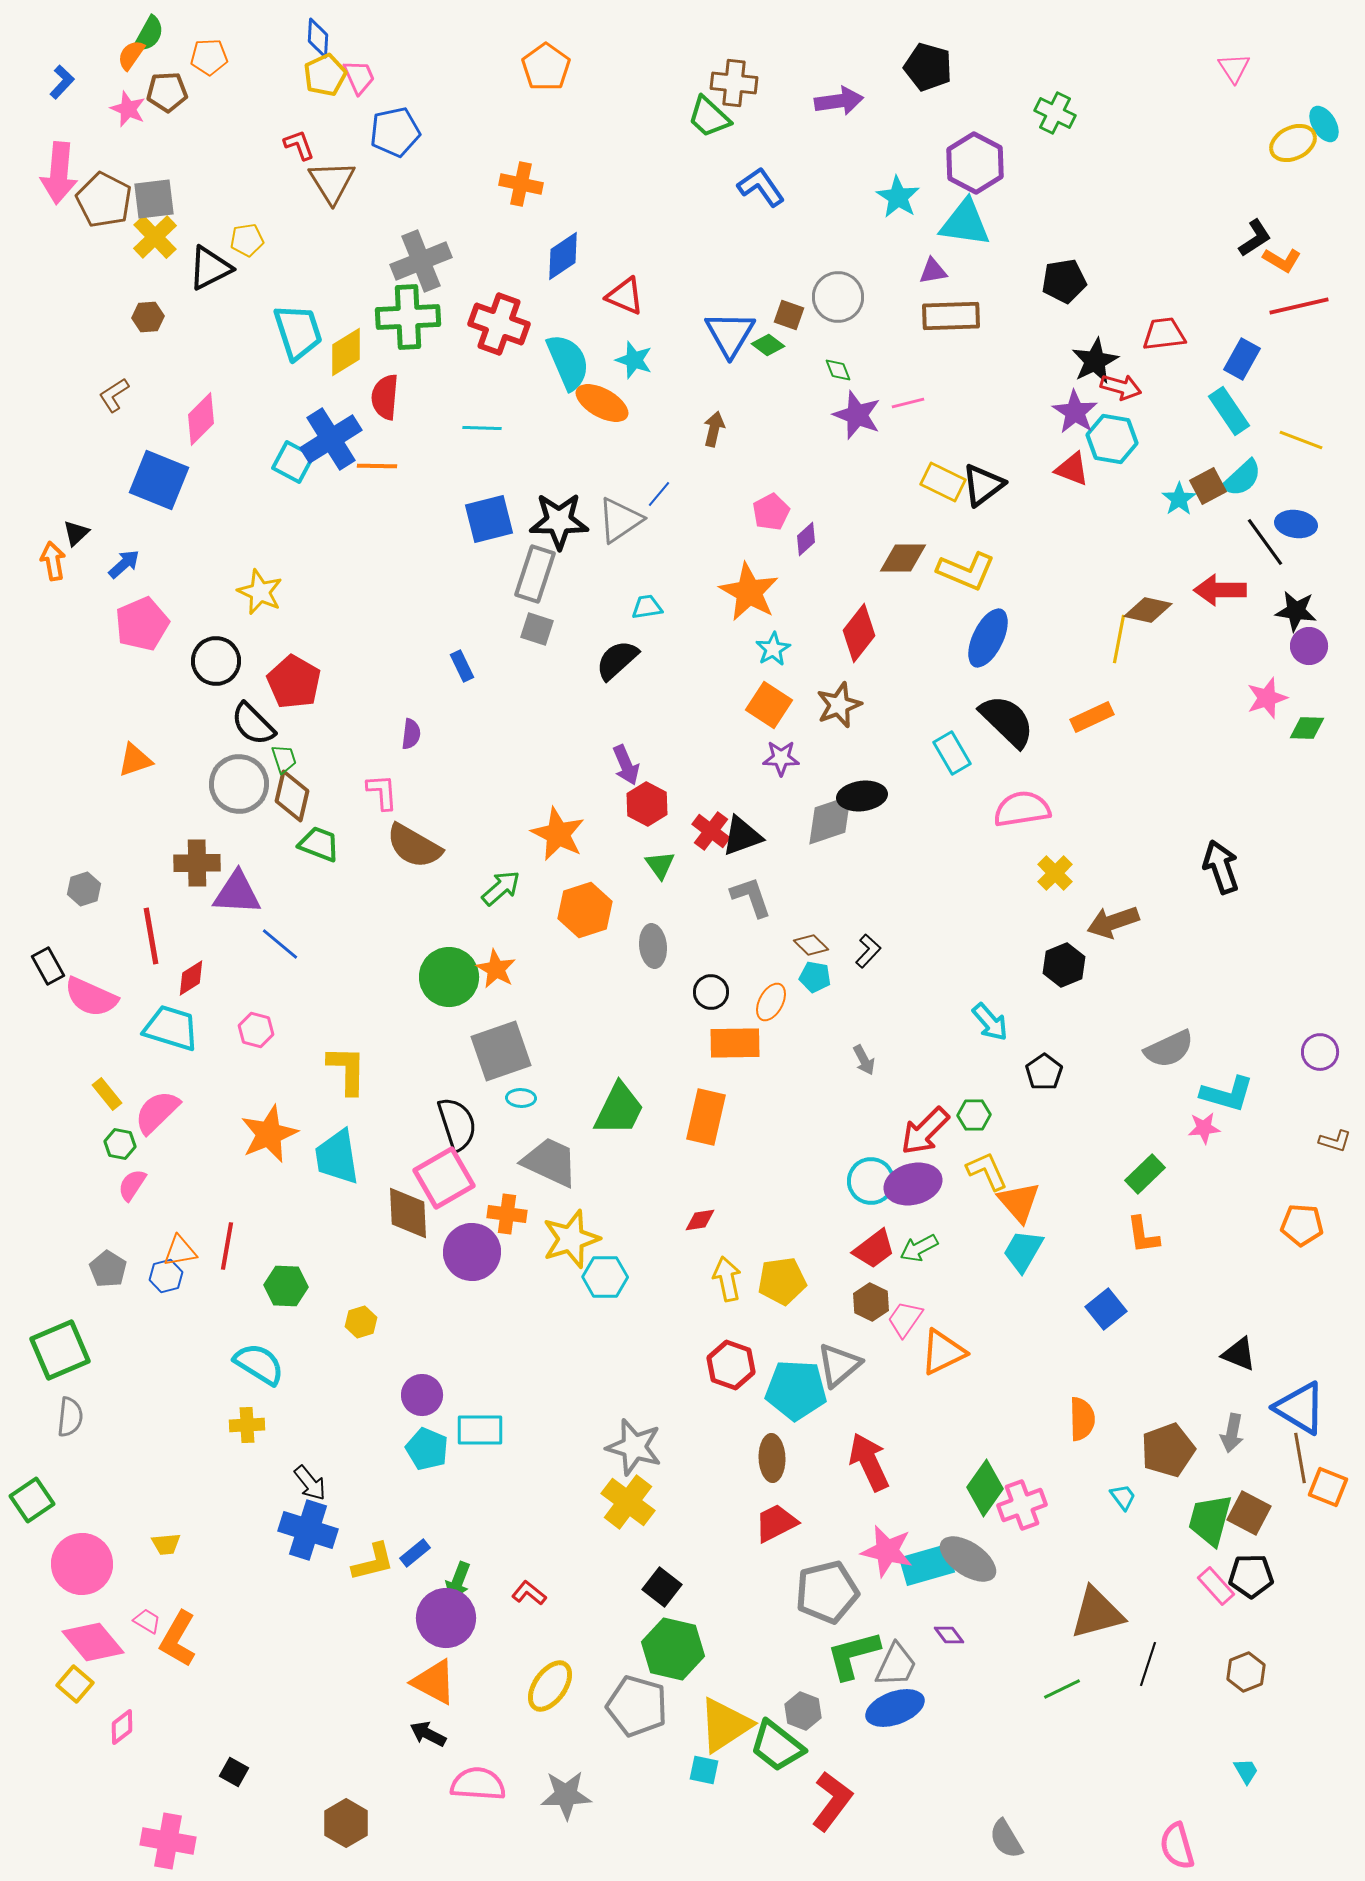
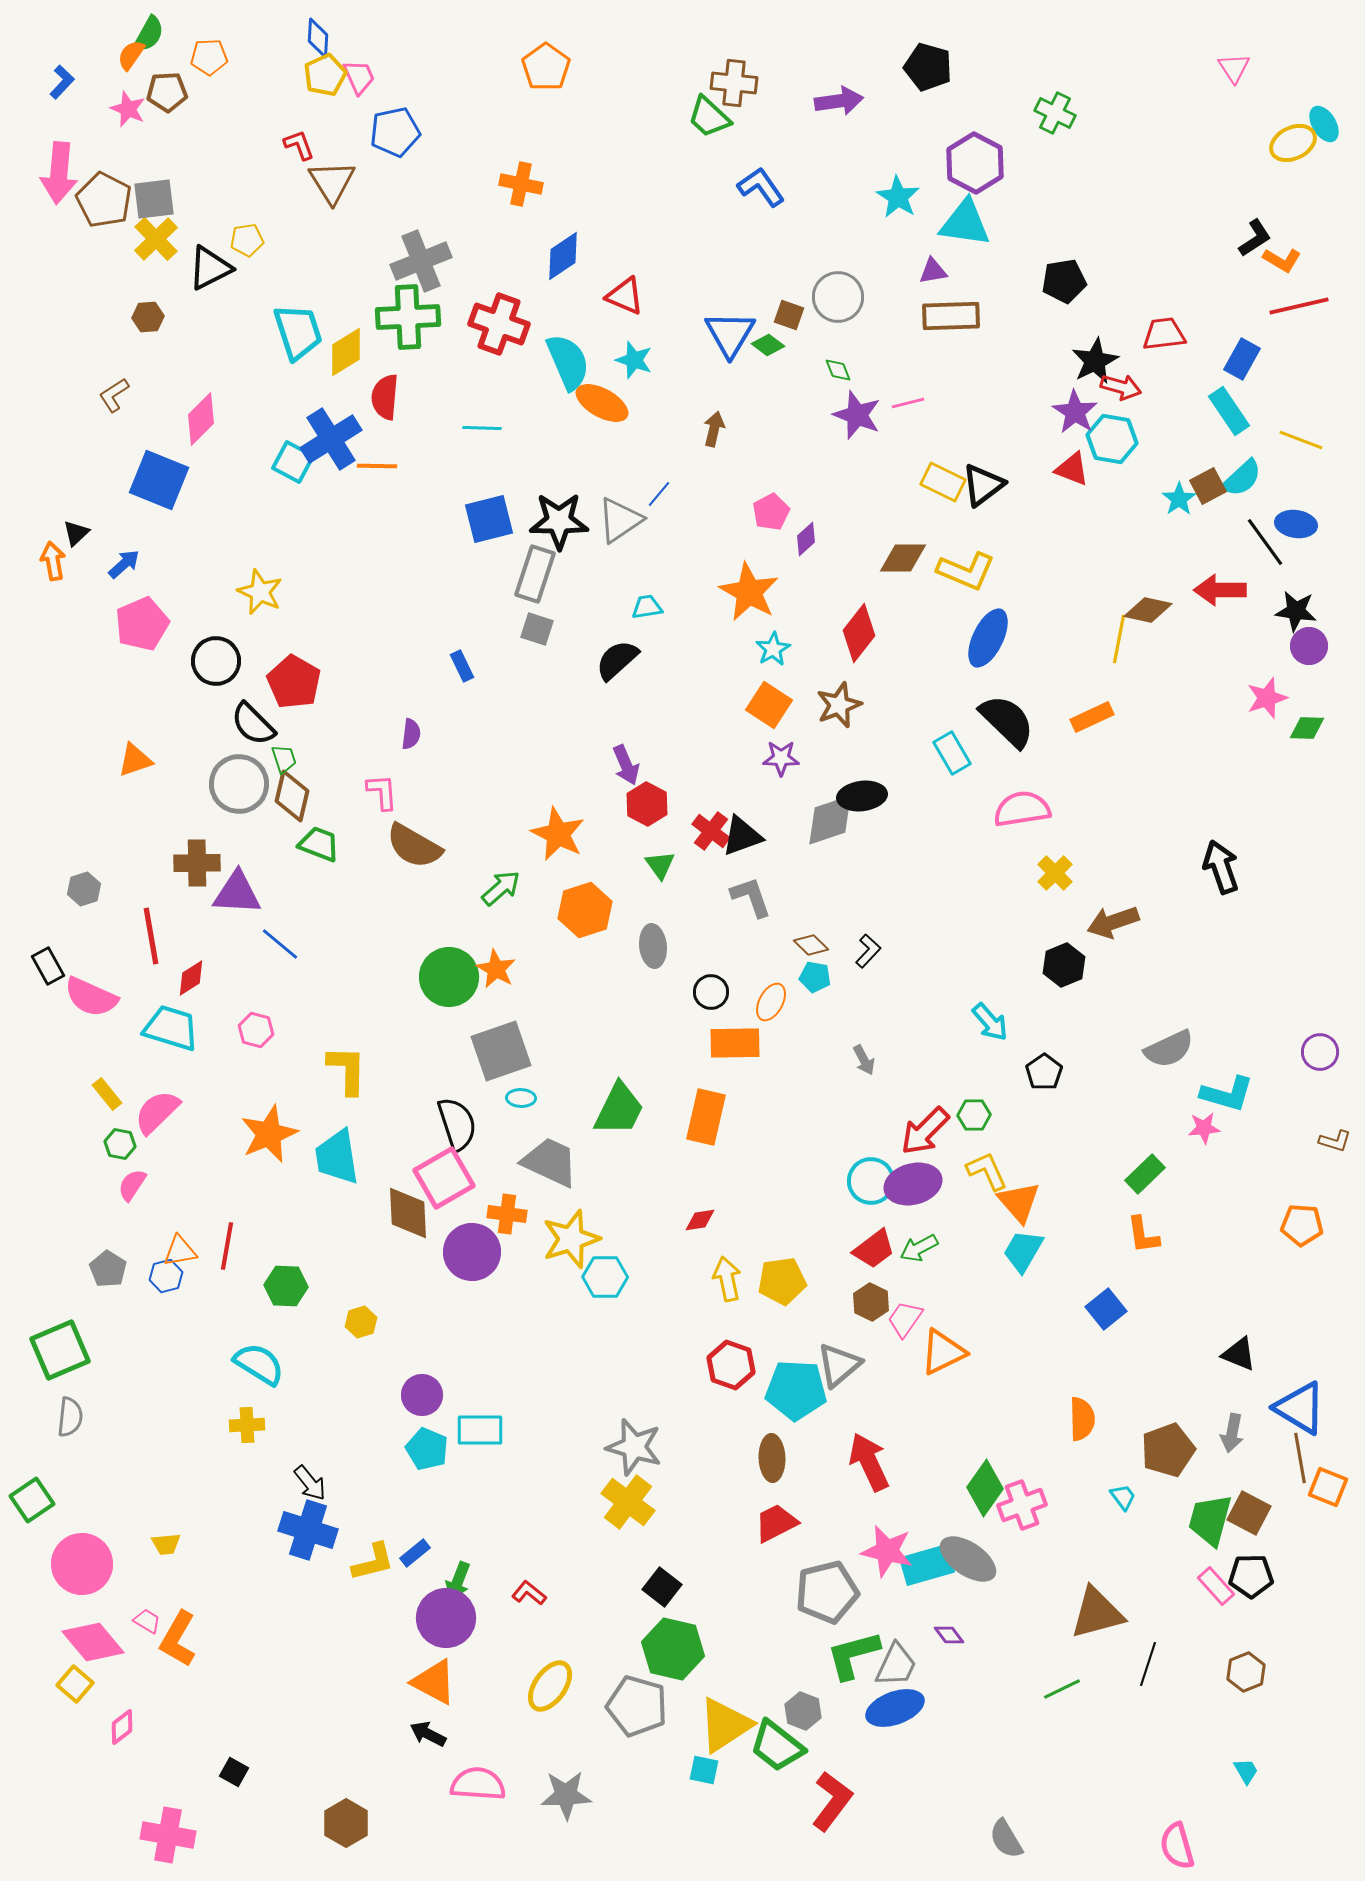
yellow cross at (155, 237): moved 1 px right, 2 px down
pink cross at (168, 1841): moved 6 px up
